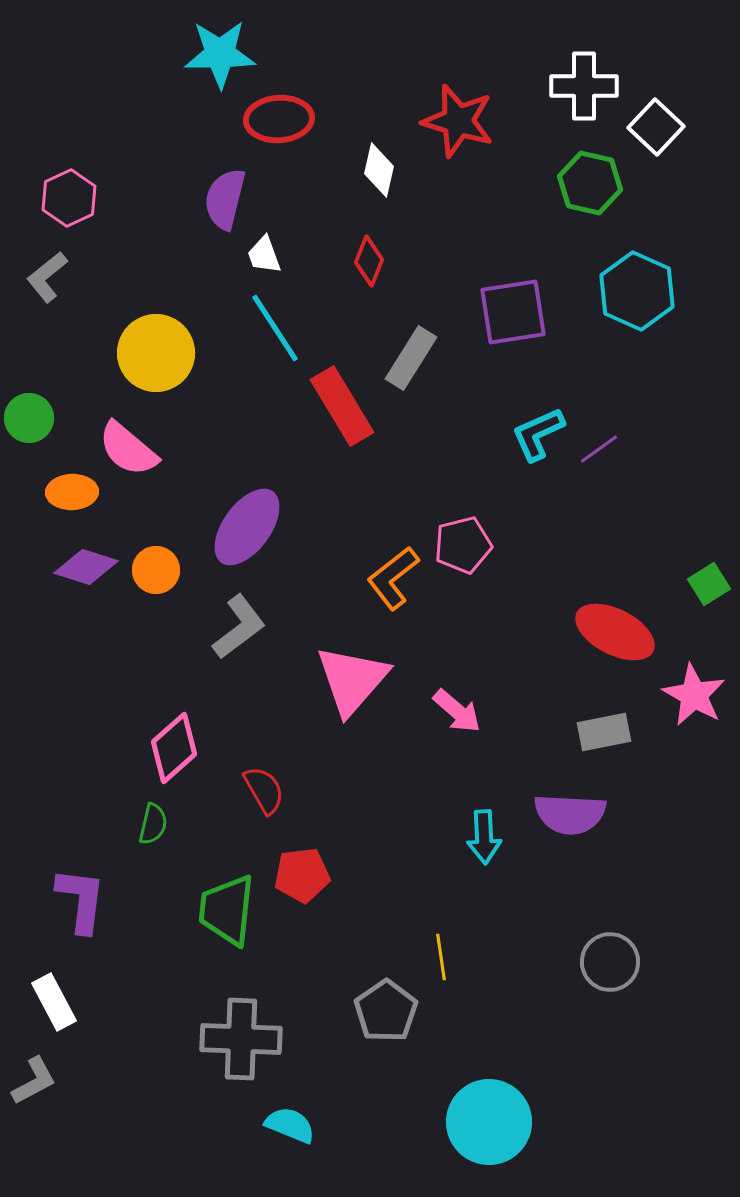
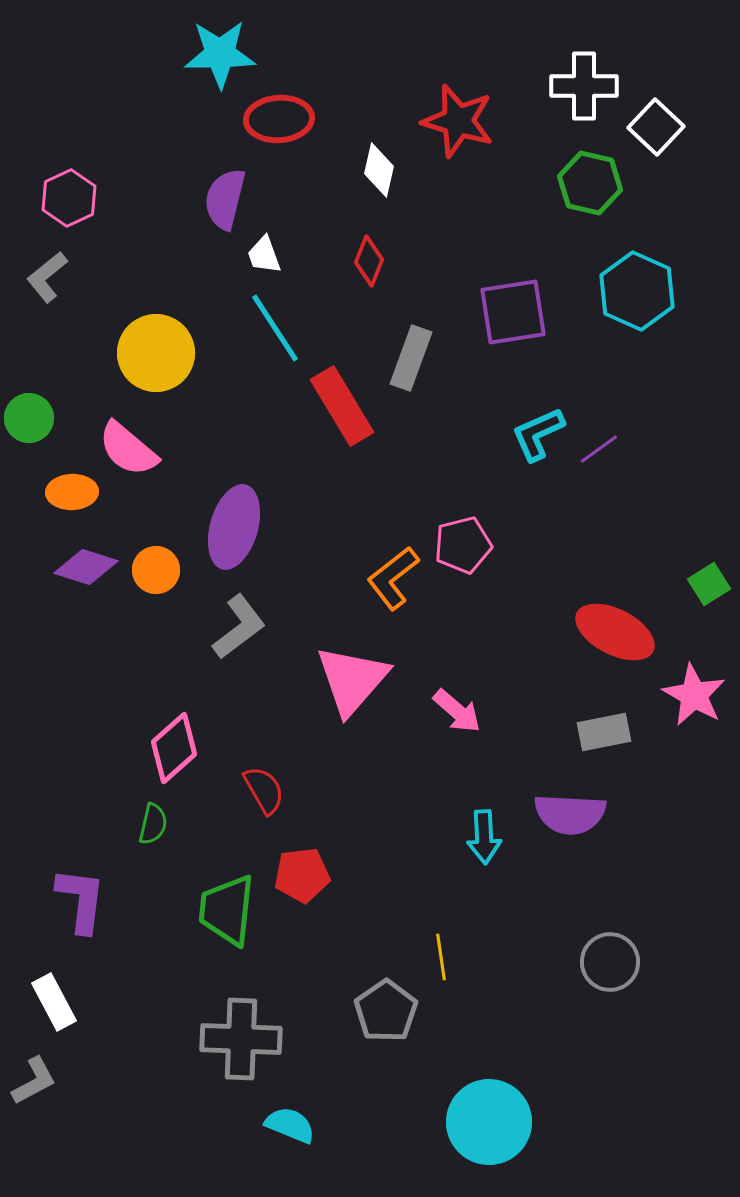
gray rectangle at (411, 358): rotated 12 degrees counterclockwise
purple ellipse at (247, 527): moved 13 px left; rotated 20 degrees counterclockwise
